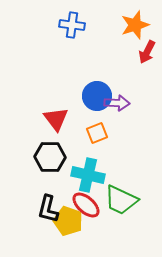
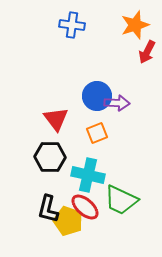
red ellipse: moved 1 px left, 2 px down
